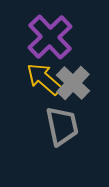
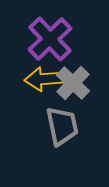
purple cross: moved 2 px down
yellow arrow: rotated 45 degrees counterclockwise
